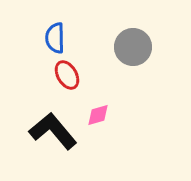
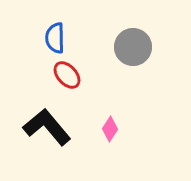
red ellipse: rotated 12 degrees counterclockwise
pink diamond: moved 12 px right, 14 px down; rotated 40 degrees counterclockwise
black L-shape: moved 6 px left, 4 px up
